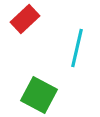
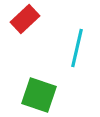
green square: rotated 9 degrees counterclockwise
